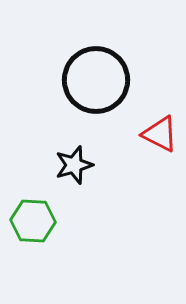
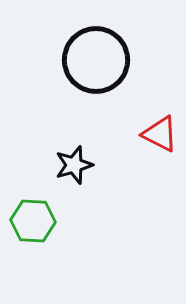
black circle: moved 20 px up
